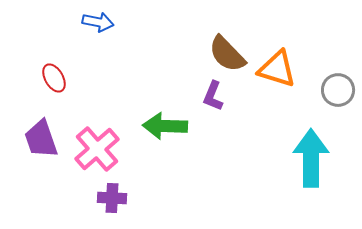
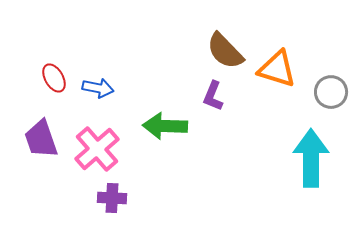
blue arrow: moved 66 px down
brown semicircle: moved 2 px left, 3 px up
gray circle: moved 7 px left, 2 px down
